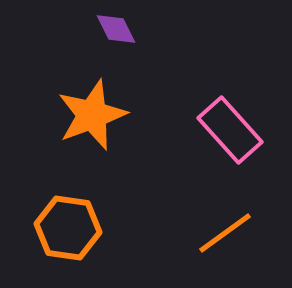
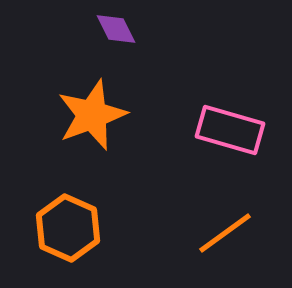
pink rectangle: rotated 32 degrees counterclockwise
orange hexagon: rotated 16 degrees clockwise
